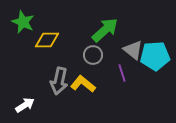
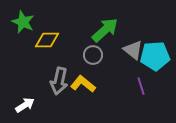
purple line: moved 19 px right, 13 px down
